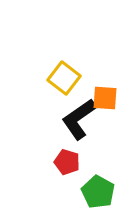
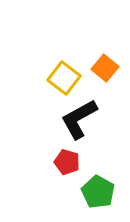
orange square: moved 30 px up; rotated 36 degrees clockwise
black L-shape: rotated 6 degrees clockwise
